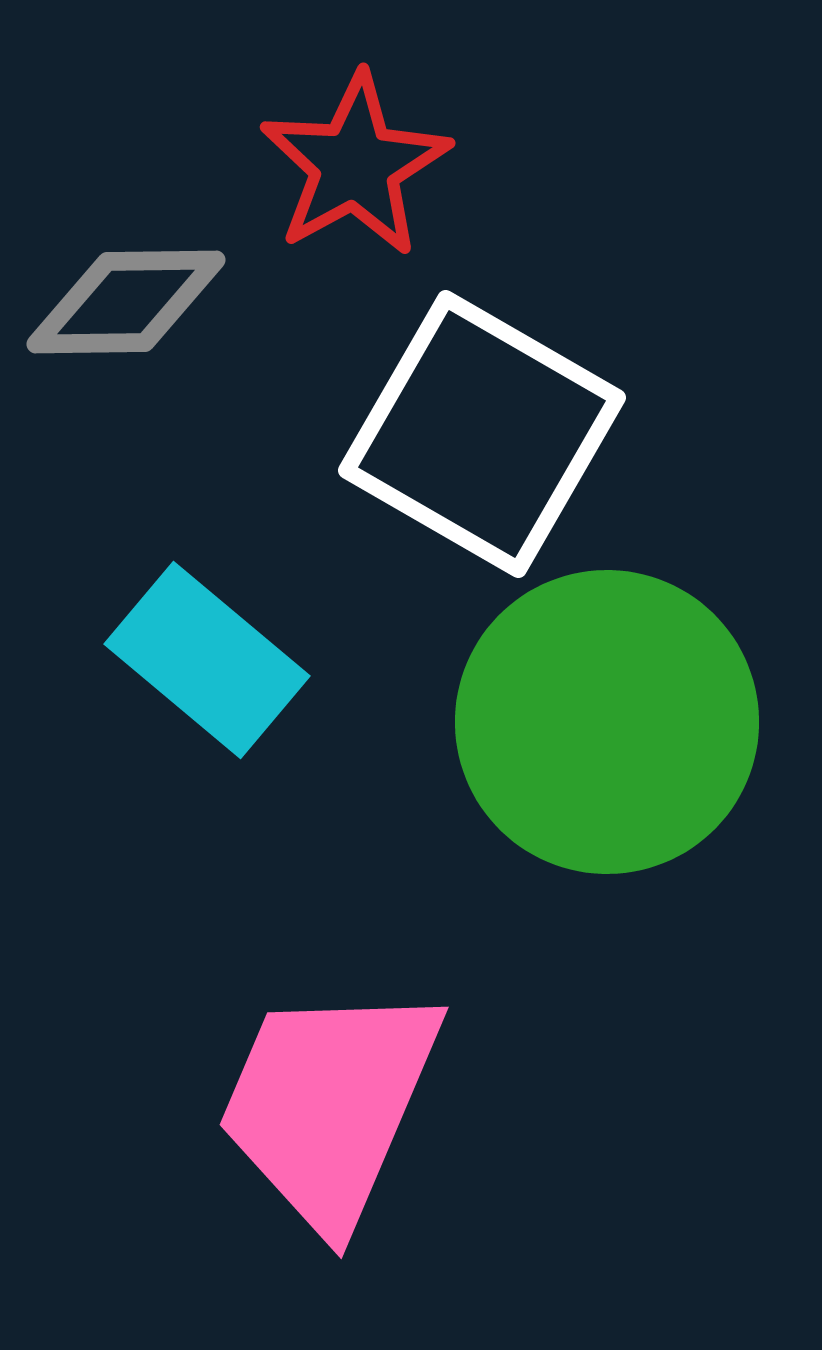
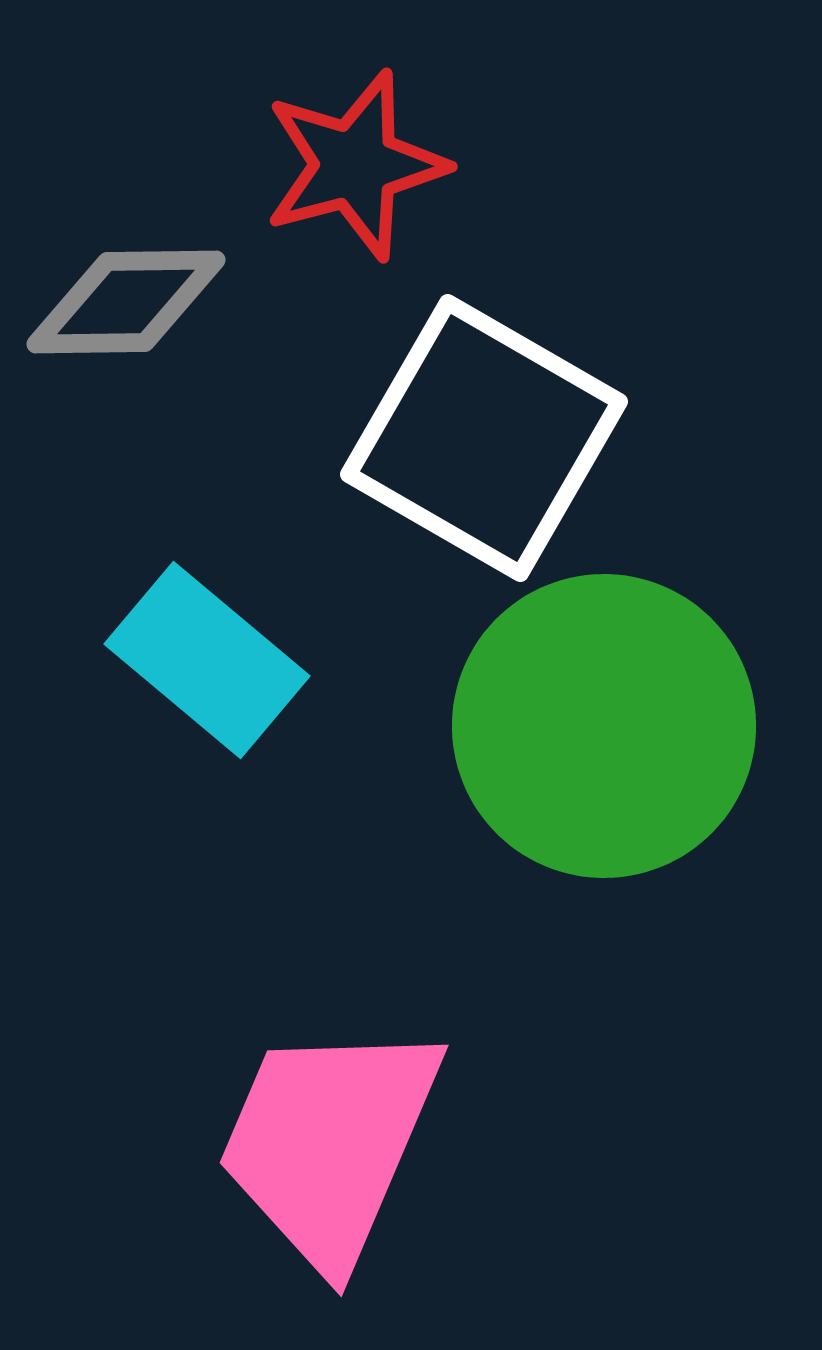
red star: rotated 14 degrees clockwise
white square: moved 2 px right, 4 px down
green circle: moved 3 px left, 4 px down
pink trapezoid: moved 38 px down
